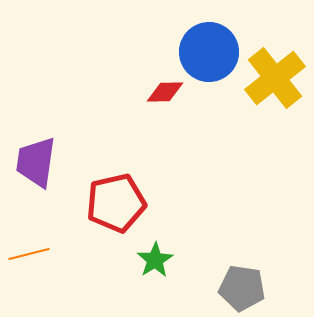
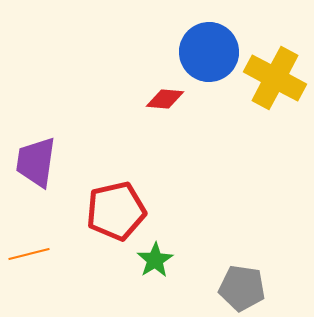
yellow cross: rotated 24 degrees counterclockwise
red diamond: moved 7 px down; rotated 6 degrees clockwise
red pentagon: moved 8 px down
